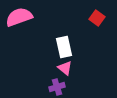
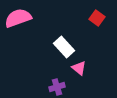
pink semicircle: moved 1 px left, 1 px down
white rectangle: rotated 30 degrees counterclockwise
pink triangle: moved 14 px right
